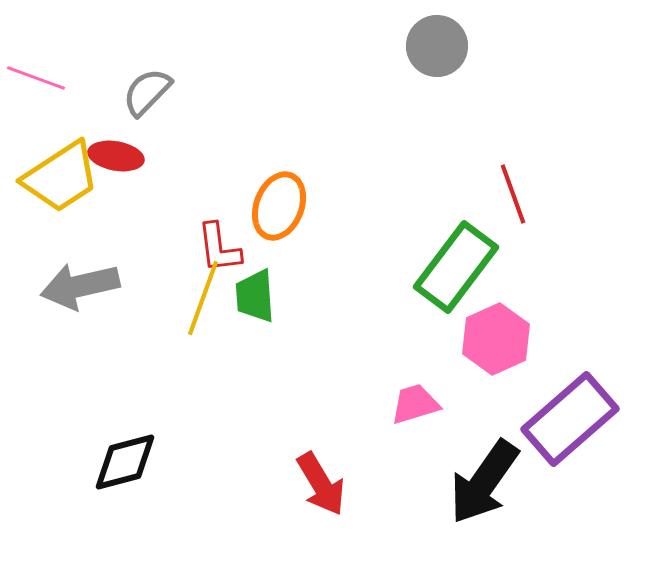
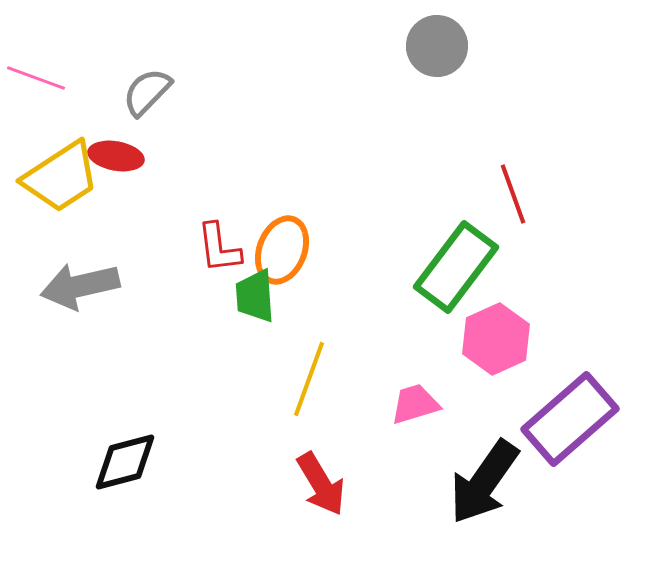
orange ellipse: moved 3 px right, 44 px down
yellow line: moved 106 px right, 81 px down
